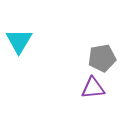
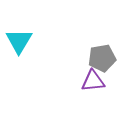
purple triangle: moved 7 px up
